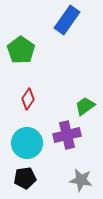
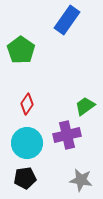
red diamond: moved 1 px left, 5 px down
